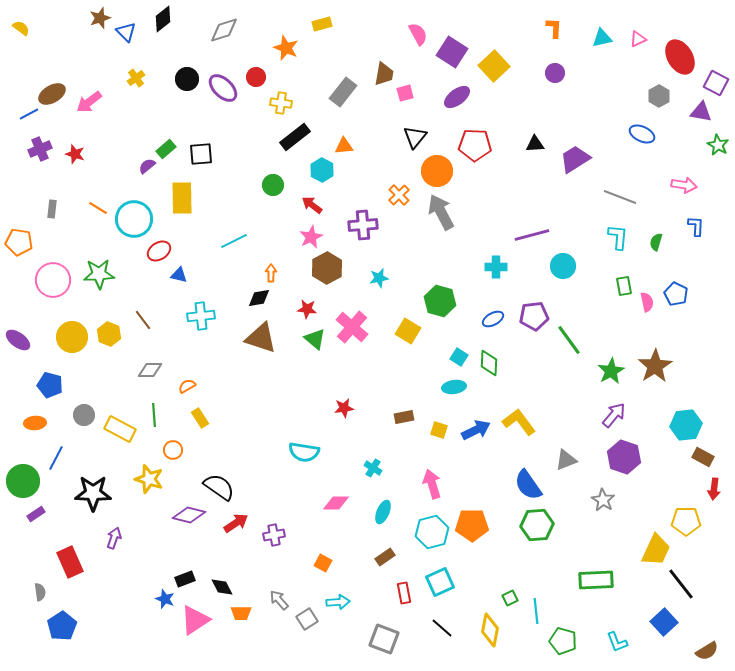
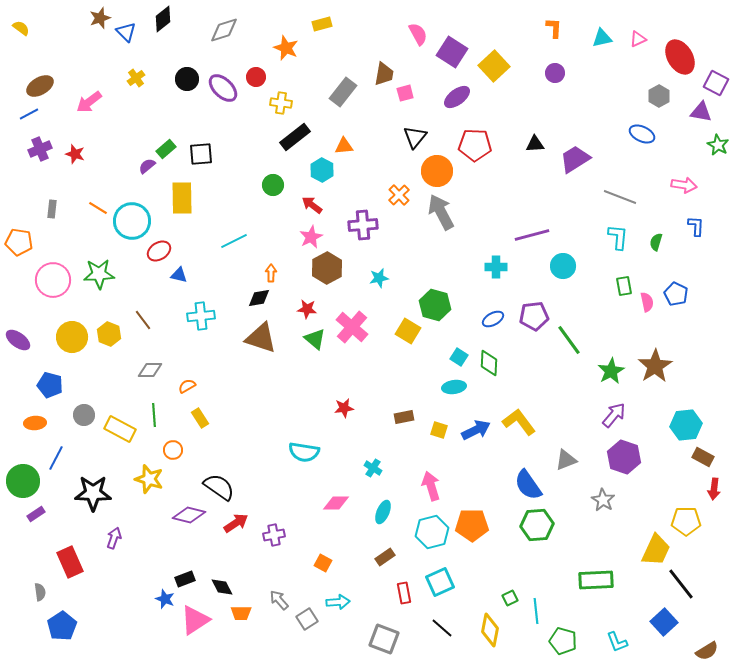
brown ellipse at (52, 94): moved 12 px left, 8 px up
cyan circle at (134, 219): moved 2 px left, 2 px down
green hexagon at (440, 301): moved 5 px left, 4 px down
pink arrow at (432, 484): moved 1 px left, 2 px down
